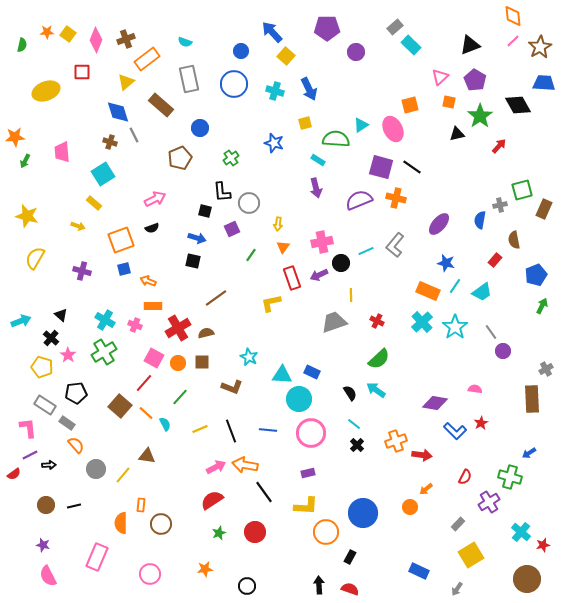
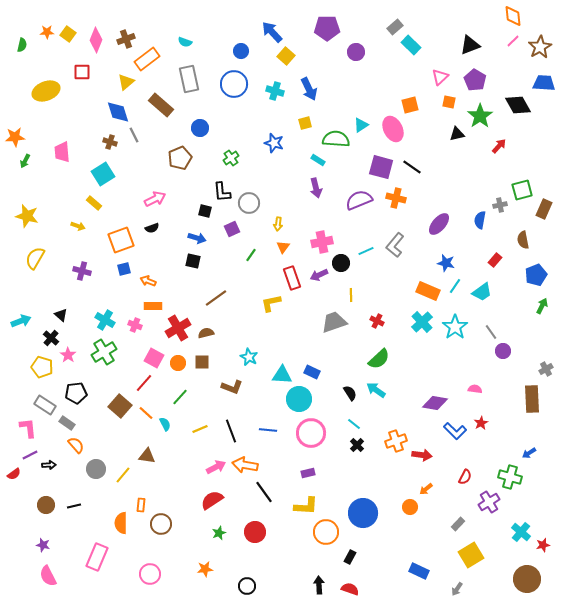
brown semicircle at (514, 240): moved 9 px right
